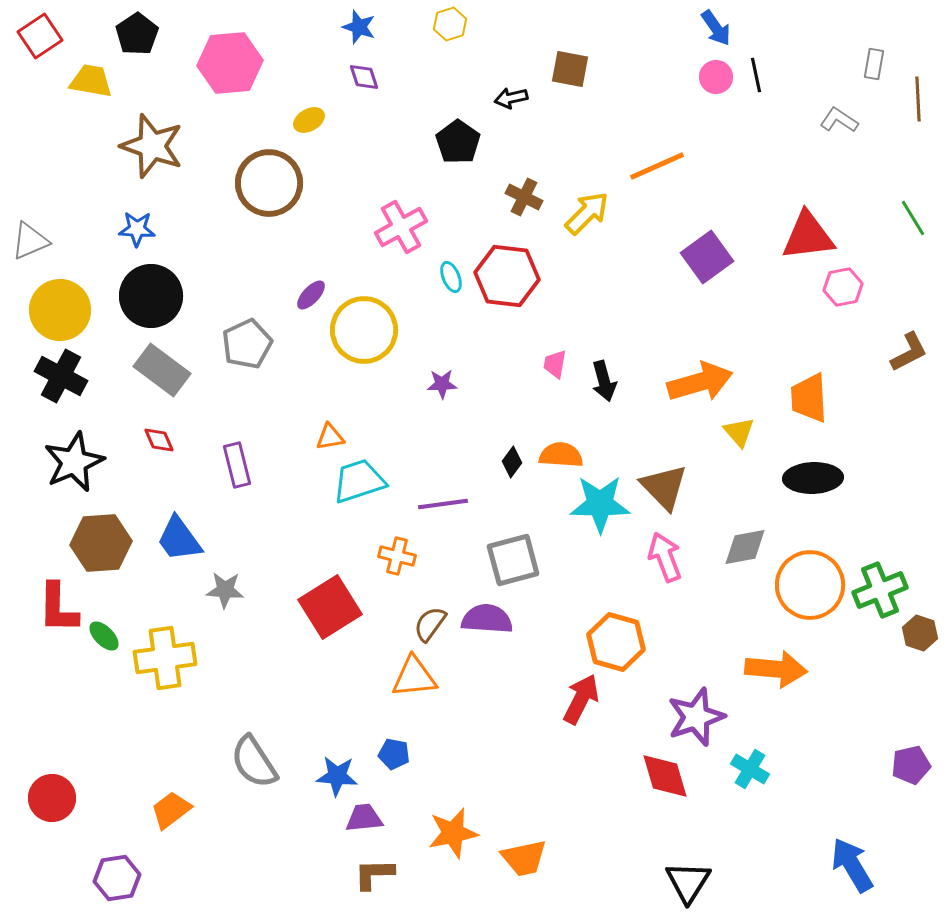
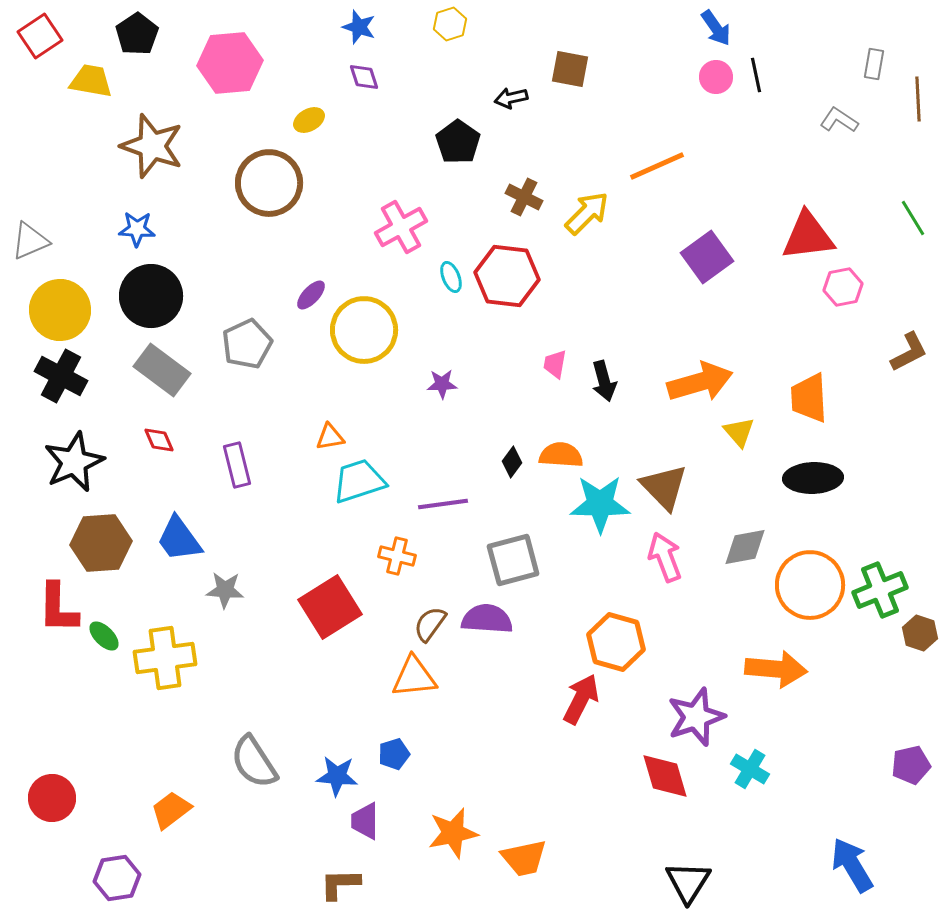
blue pentagon at (394, 754): rotated 28 degrees counterclockwise
purple trapezoid at (364, 818): moved 1 px right, 3 px down; rotated 84 degrees counterclockwise
brown L-shape at (374, 874): moved 34 px left, 10 px down
